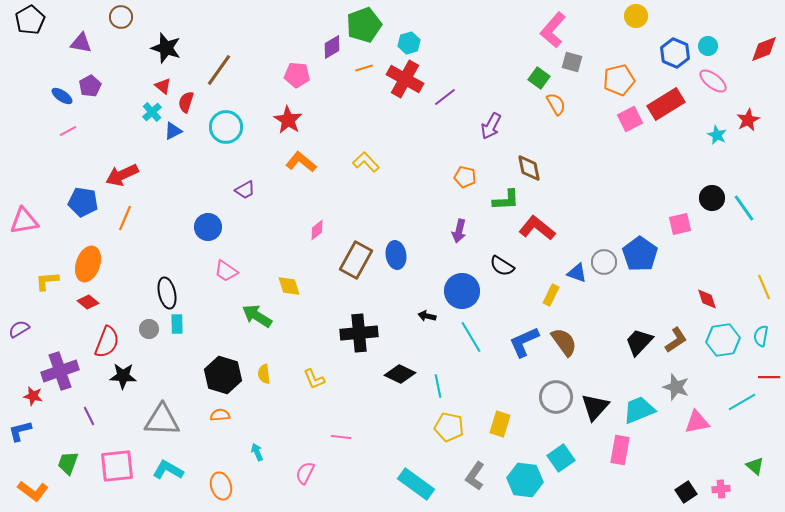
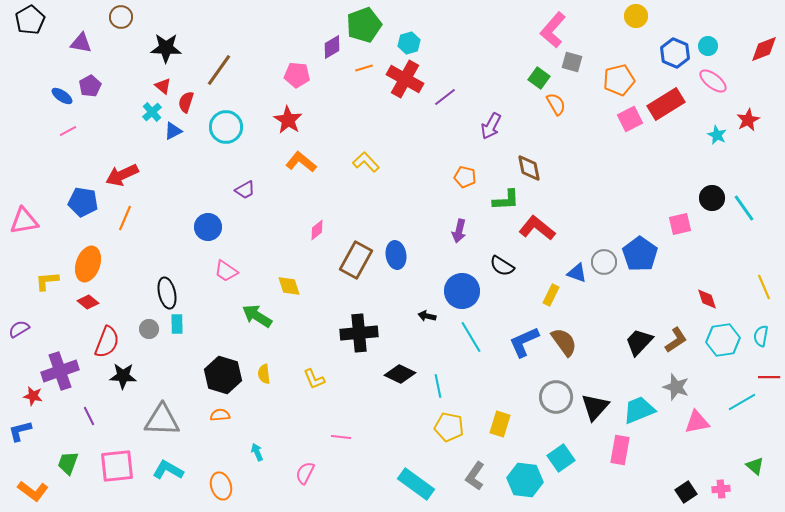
black star at (166, 48): rotated 16 degrees counterclockwise
